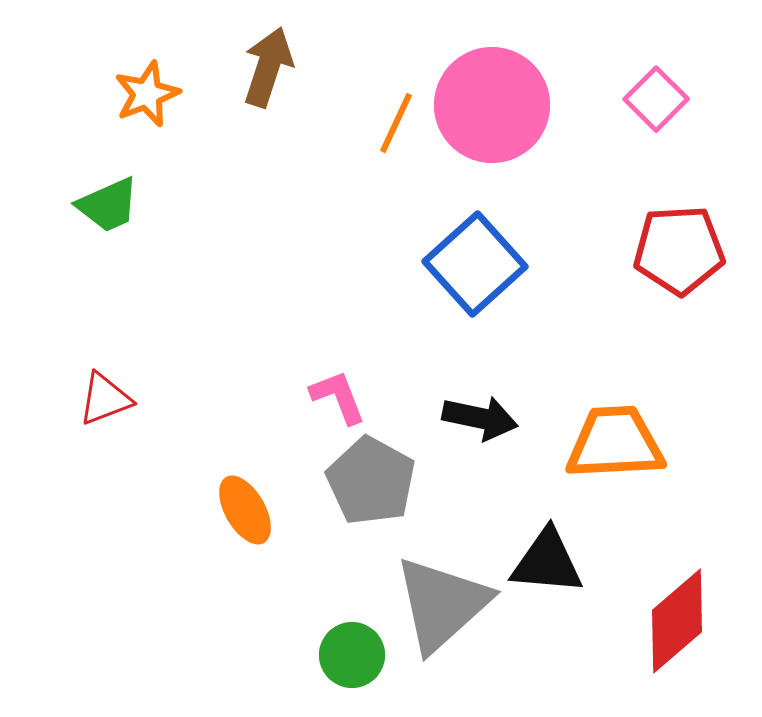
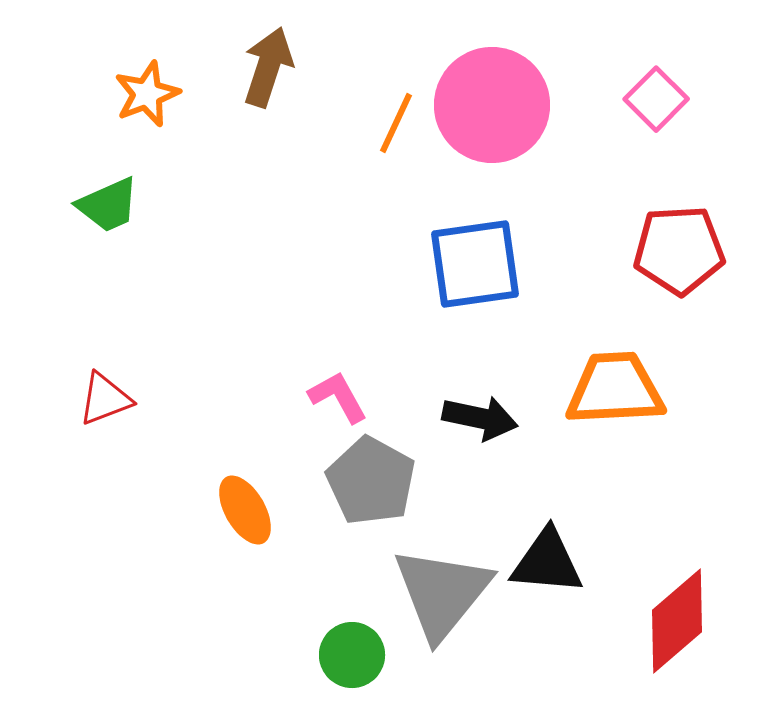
blue square: rotated 34 degrees clockwise
pink L-shape: rotated 8 degrees counterclockwise
orange trapezoid: moved 54 px up
gray triangle: moved 11 px up; rotated 9 degrees counterclockwise
